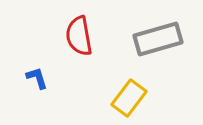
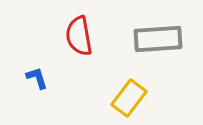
gray rectangle: rotated 12 degrees clockwise
